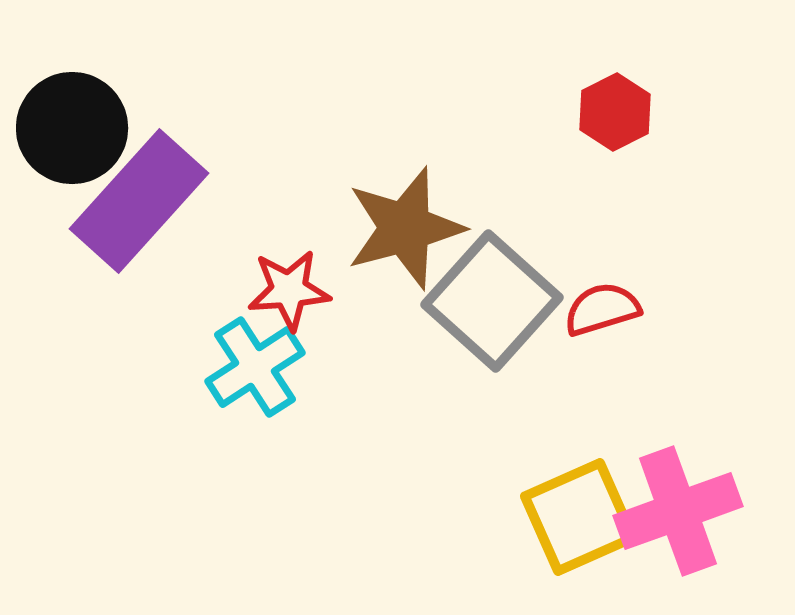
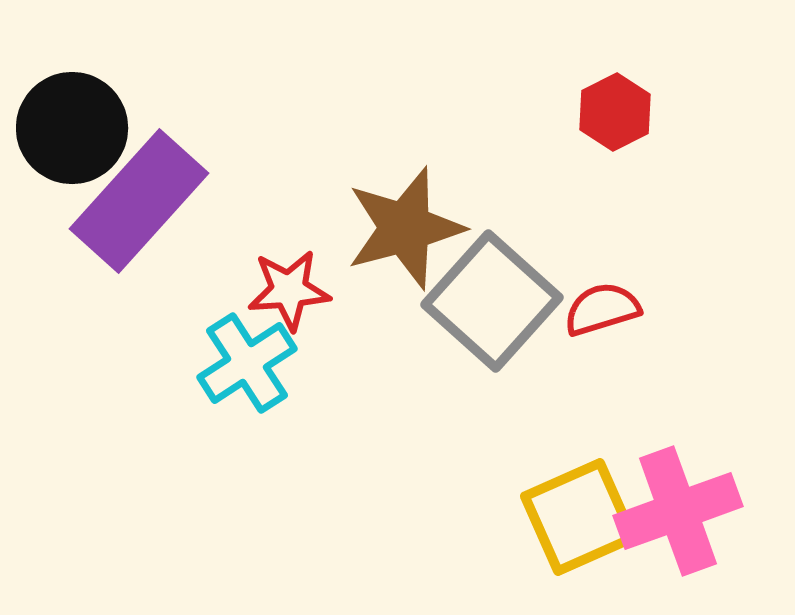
cyan cross: moved 8 px left, 4 px up
